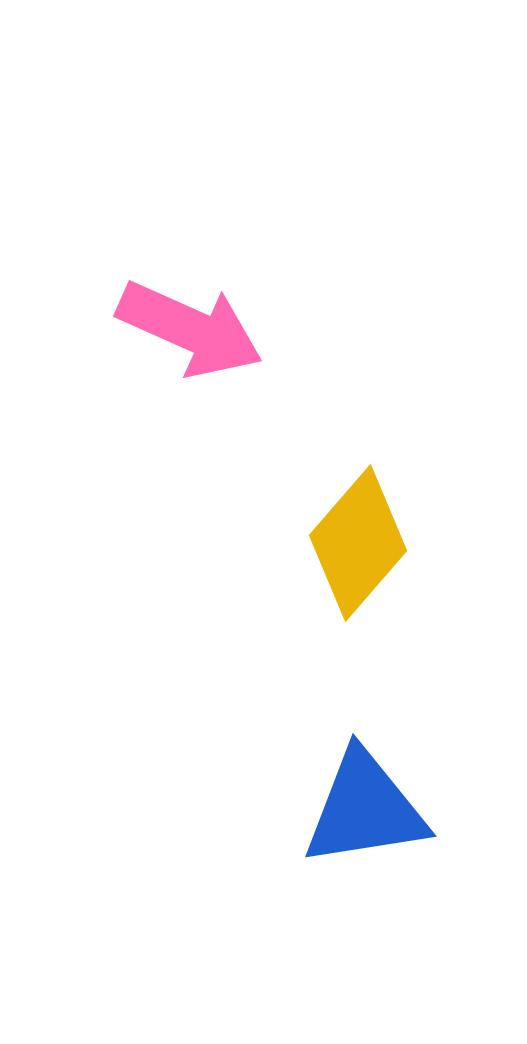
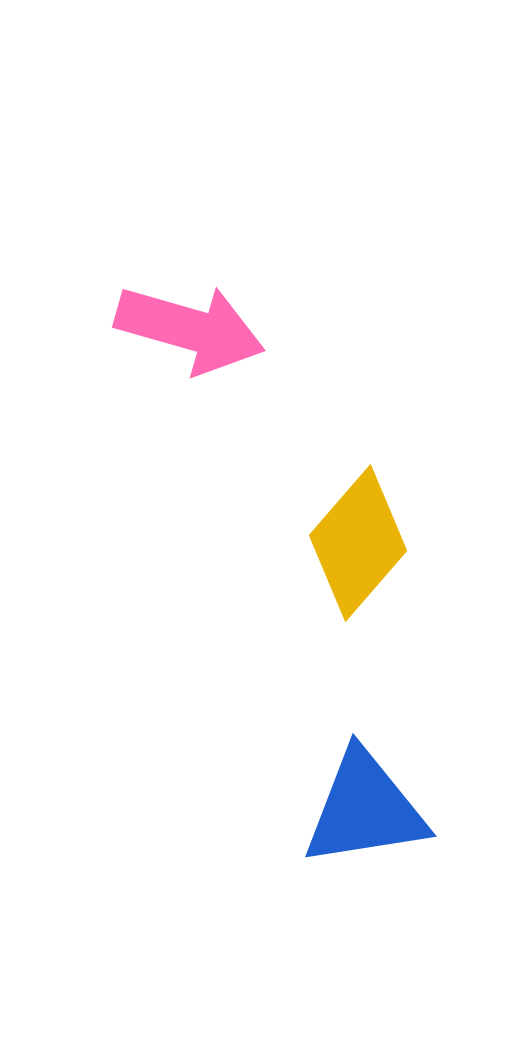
pink arrow: rotated 8 degrees counterclockwise
